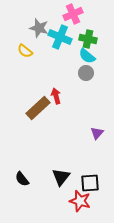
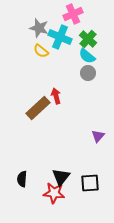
green cross: rotated 30 degrees clockwise
yellow semicircle: moved 16 px right
gray circle: moved 2 px right
purple triangle: moved 1 px right, 3 px down
black semicircle: rotated 42 degrees clockwise
red star: moved 26 px left, 8 px up; rotated 10 degrees counterclockwise
